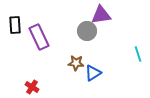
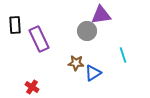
purple rectangle: moved 2 px down
cyan line: moved 15 px left, 1 px down
